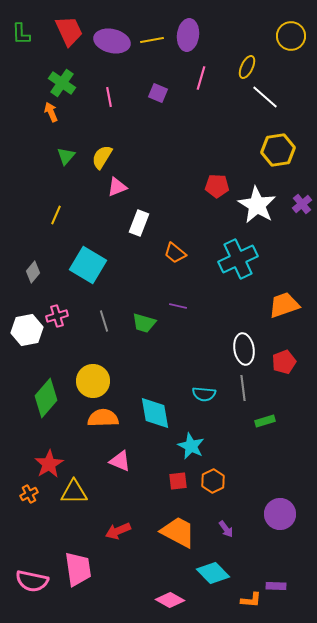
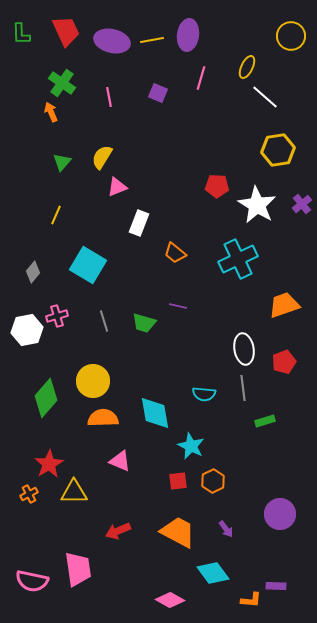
red trapezoid at (69, 31): moved 3 px left
green triangle at (66, 156): moved 4 px left, 6 px down
cyan diamond at (213, 573): rotated 8 degrees clockwise
